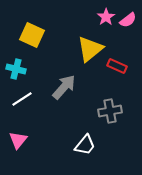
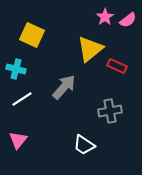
pink star: moved 1 px left
white trapezoid: moved 1 px left; rotated 85 degrees clockwise
